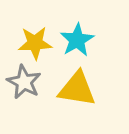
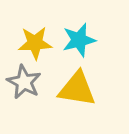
cyan star: moved 2 px right; rotated 16 degrees clockwise
